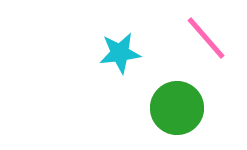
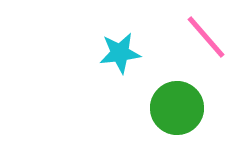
pink line: moved 1 px up
